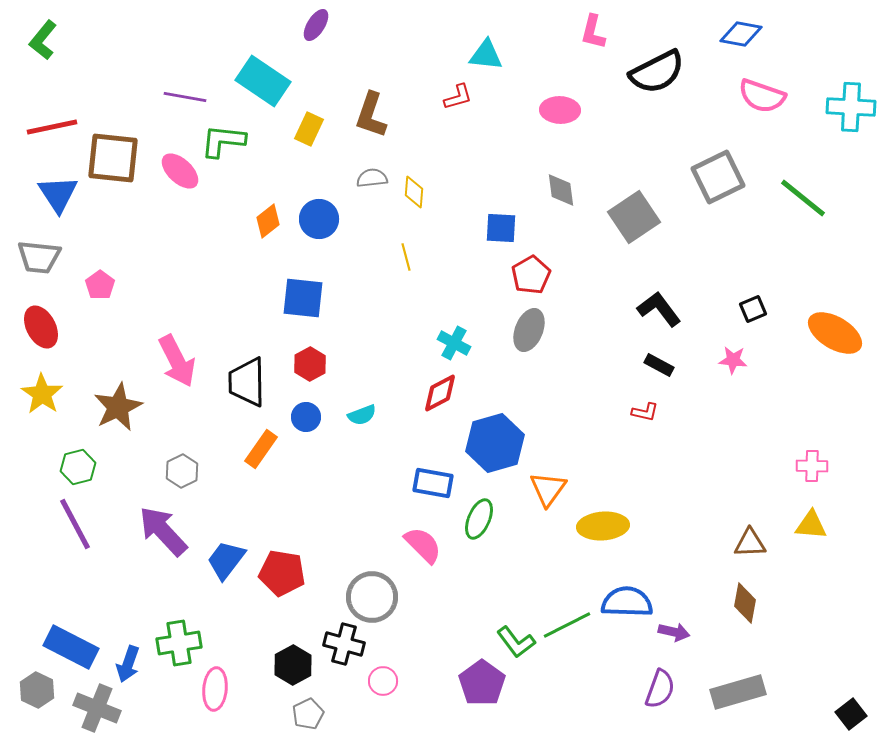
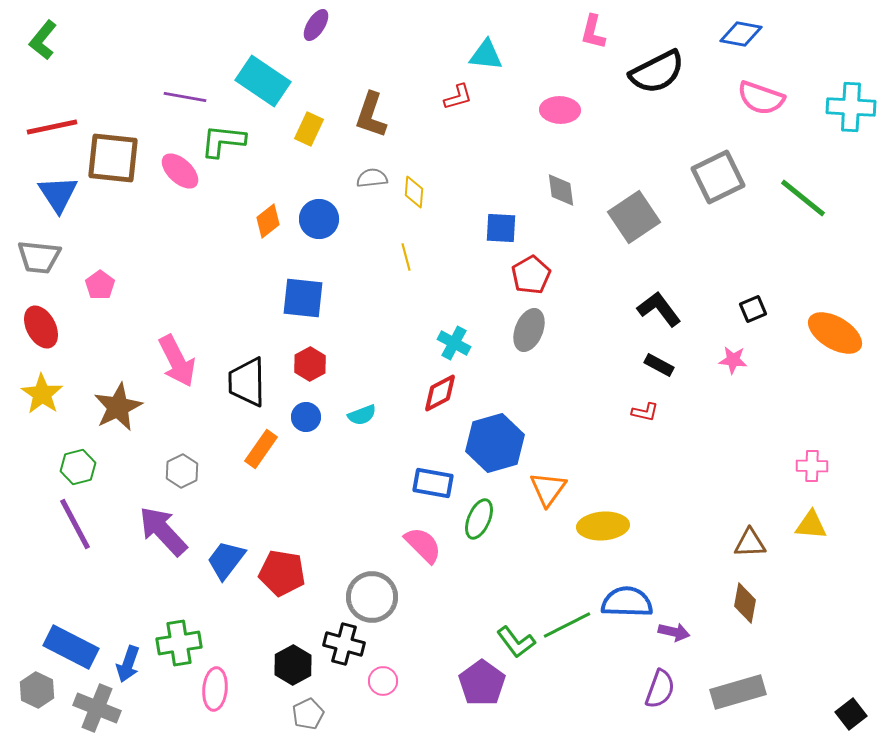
pink semicircle at (762, 96): moved 1 px left, 2 px down
